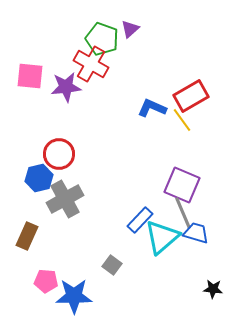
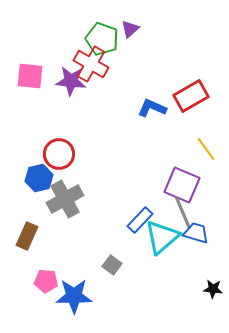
purple star: moved 5 px right, 6 px up; rotated 12 degrees clockwise
yellow line: moved 24 px right, 29 px down
